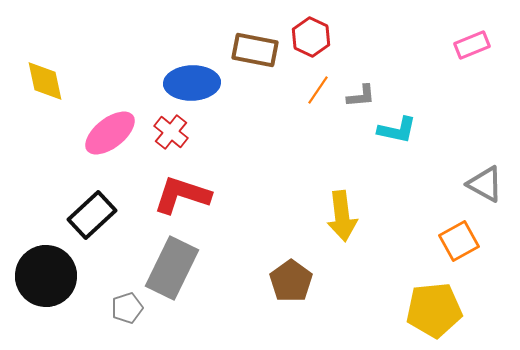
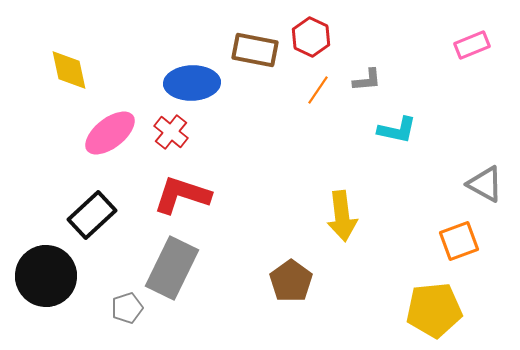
yellow diamond: moved 24 px right, 11 px up
gray L-shape: moved 6 px right, 16 px up
orange square: rotated 9 degrees clockwise
